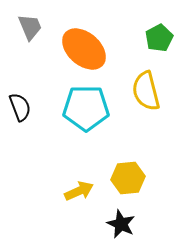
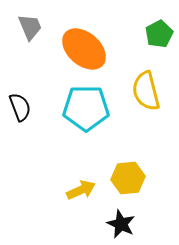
green pentagon: moved 4 px up
yellow arrow: moved 2 px right, 1 px up
